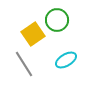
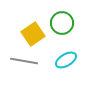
green circle: moved 5 px right, 3 px down
gray line: moved 3 px up; rotated 48 degrees counterclockwise
